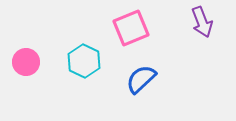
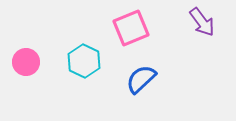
purple arrow: rotated 16 degrees counterclockwise
